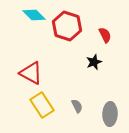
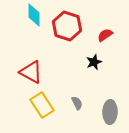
cyan diamond: rotated 45 degrees clockwise
red semicircle: rotated 98 degrees counterclockwise
red triangle: moved 1 px up
gray semicircle: moved 3 px up
gray ellipse: moved 2 px up
